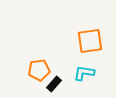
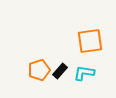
orange pentagon: rotated 10 degrees counterclockwise
black rectangle: moved 6 px right, 13 px up
